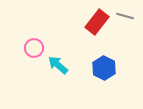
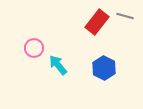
cyan arrow: rotated 10 degrees clockwise
